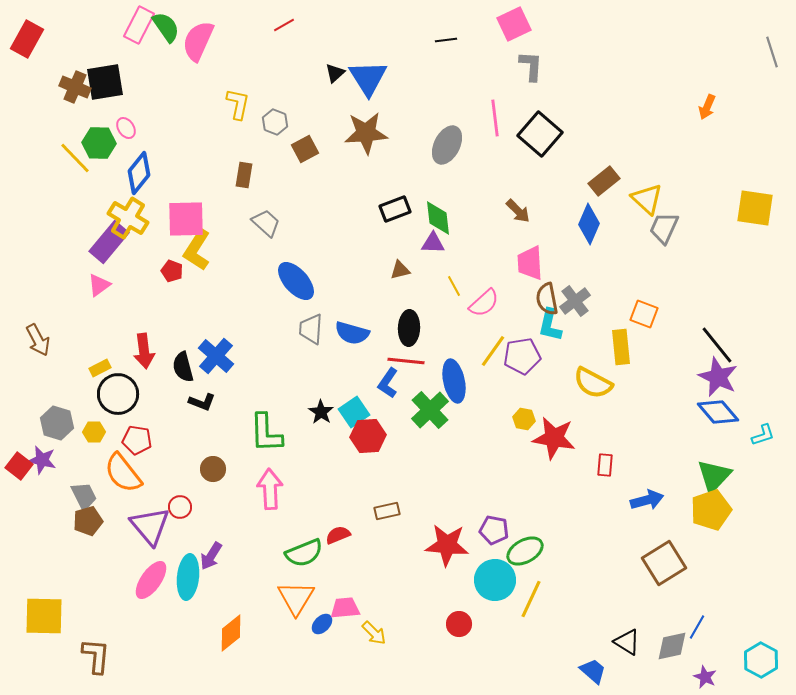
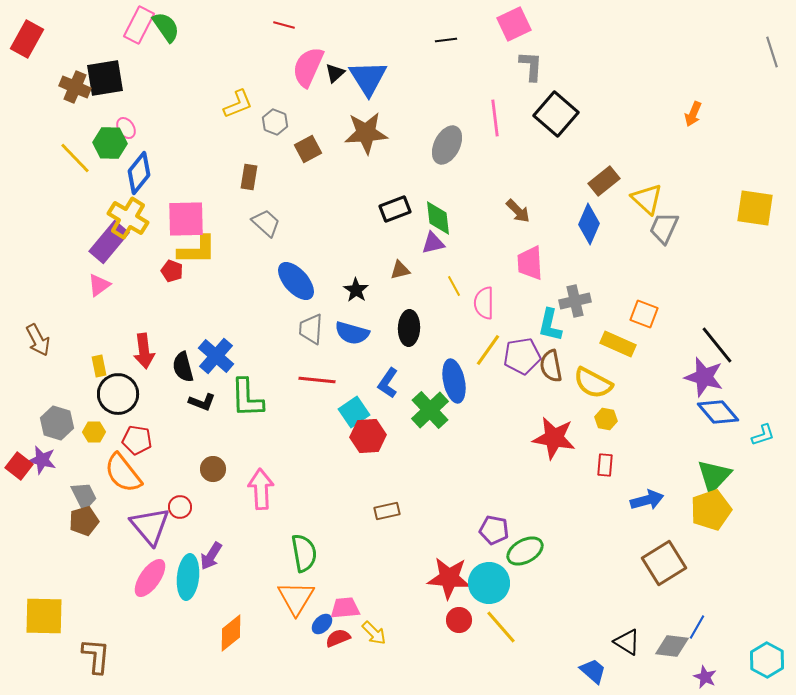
red line at (284, 25): rotated 45 degrees clockwise
pink semicircle at (198, 41): moved 110 px right, 26 px down
black square at (105, 82): moved 4 px up
yellow L-shape at (238, 104): rotated 56 degrees clockwise
orange arrow at (707, 107): moved 14 px left, 7 px down
black square at (540, 134): moved 16 px right, 20 px up
green hexagon at (99, 143): moved 11 px right
brown square at (305, 149): moved 3 px right
brown rectangle at (244, 175): moved 5 px right, 2 px down
purple triangle at (433, 243): rotated 15 degrees counterclockwise
yellow L-shape at (197, 250): rotated 123 degrees counterclockwise
brown semicircle at (547, 299): moved 4 px right, 67 px down
gray cross at (575, 301): rotated 24 degrees clockwise
pink semicircle at (484, 303): rotated 132 degrees clockwise
yellow rectangle at (621, 347): moved 3 px left, 3 px up; rotated 60 degrees counterclockwise
yellow line at (493, 351): moved 5 px left, 1 px up
red line at (406, 361): moved 89 px left, 19 px down
yellow rectangle at (100, 368): moved 1 px left, 2 px up; rotated 75 degrees counterclockwise
purple star at (718, 377): moved 14 px left; rotated 9 degrees counterclockwise
black star at (321, 412): moved 35 px right, 122 px up
yellow hexagon at (524, 419): moved 82 px right
green L-shape at (266, 433): moved 19 px left, 35 px up
pink arrow at (270, 489): moved 9 px left
brown pentagon at (88, 521): moved 4 px left
red semicircle at (338, 535): moved 103 px down
red star at (447, 545): moved 2 px right, 33 px down
green semicircle at (304, 553): rotated 78 degrees counterclockwise
pink ellipse at (151, 580): moved 1 px left, 2 px up
cyan circle at (495, 580): moved 6 px left, 3 px down
yellow line at (531, 599): moved 30 px left, 28 px down; rotated 66 degrees counterclockwise
red circle at (459, 624): moved 4 px up
gray diamond at (672, 646): rotated 20 degrees clockwise
cyan hexagon at (761, 660): moved 6 px right
